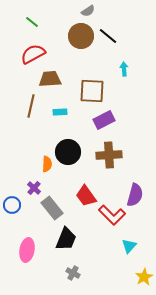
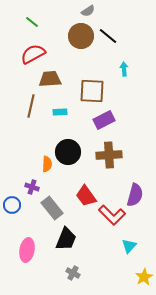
purple cross: moved 2 px left, 1 px up; rotated 24 degrees counterclockwise
